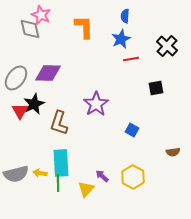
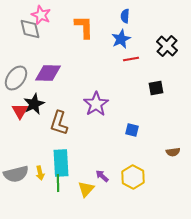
blue square: rotated 16 degrees counterclockwise
yellow arrow: rotated 112 degrees counterclockwise
